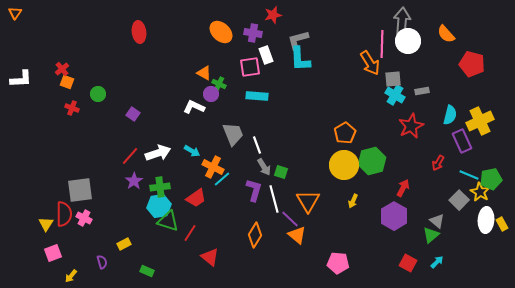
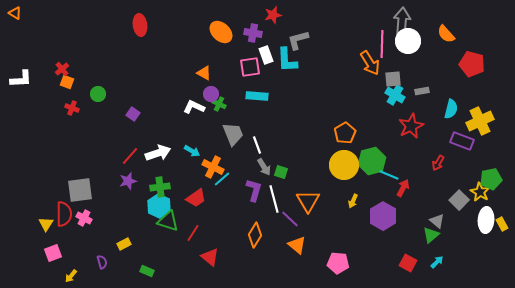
orange triangle at (15, 13): rotated 32 degrees counterclockwise
red ellipse at (139, 32): moved 1 px right, 7 px up
cyan L-shape at (300, 59): moved 13 px left, 1 px down
green cross at (219, 84): moved 20 px down
cyan semicircle at (450, 115): moved 1 px right, 6 px up
purple rectangle at (462, 141): rotated 45 degrees counterclockwise
cyan line at (469, 175): moved 80 px left
purple star at (134, 181): moved 6 px left; rotated 18 degrees clockwise
cyan hexagon at (159, 206): rotated 25 degrees counterclockwise
purple hexagon at (394, 216): moved 11 px left
red line at (190, 233): moved 3 px right
orange triangle at (297, 235): moved 10 px down
